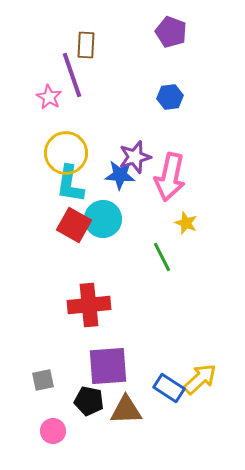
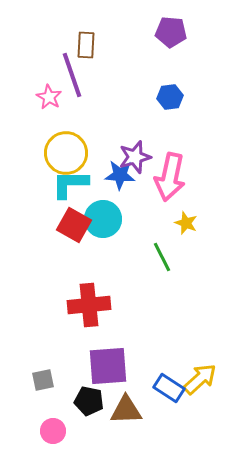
purple pentagon: rotated 16 degrees counterclockwise
cyan L-shape: rotated 81 degrees clockwise
